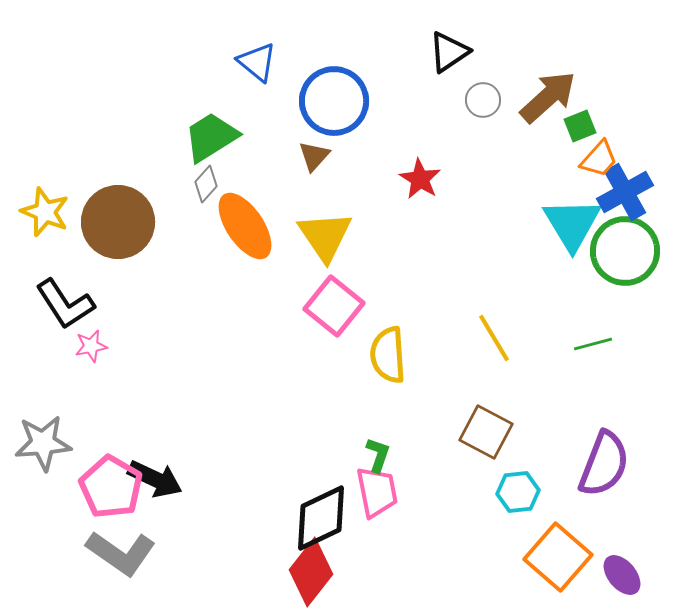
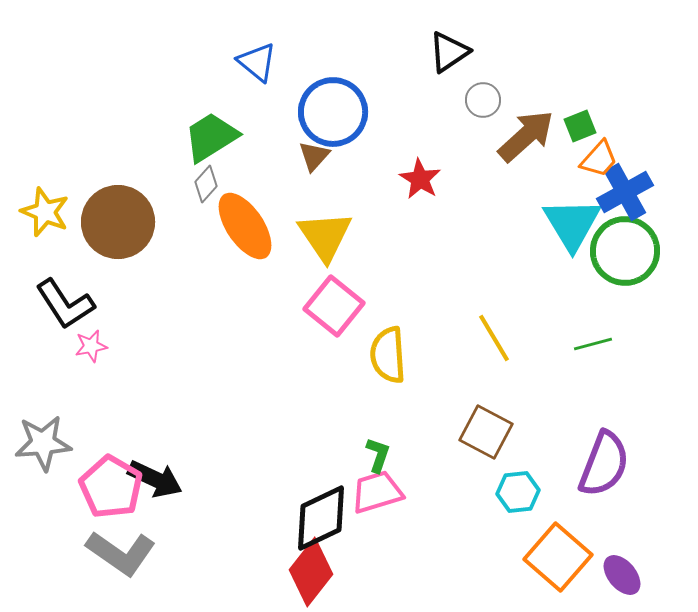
brown arrow: moved 22 px left, 39 px down
blue circle: moved 1 px left, 11 px down
pink trapezoid: rotated 96 degrees counterclockwise
